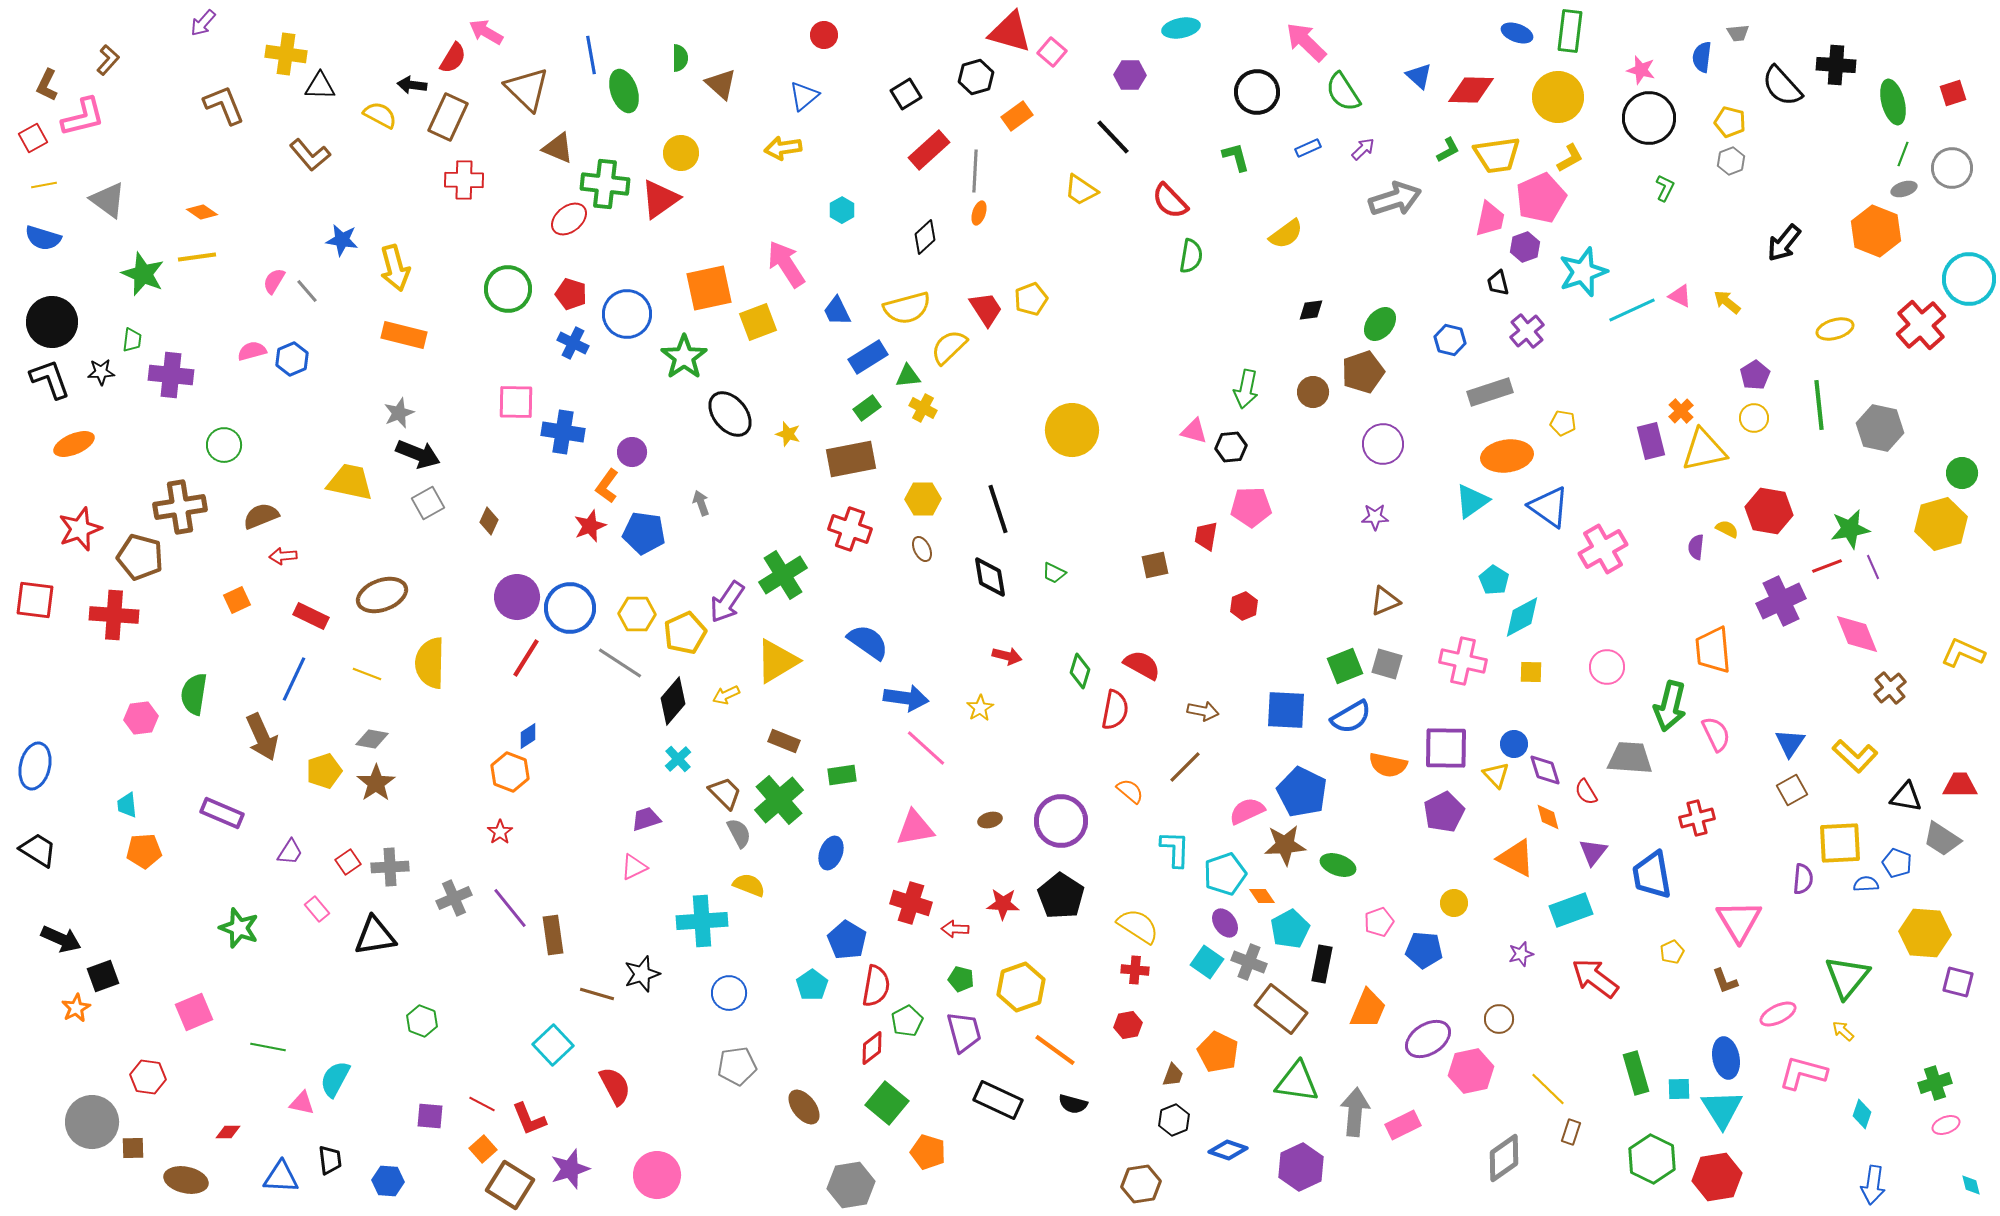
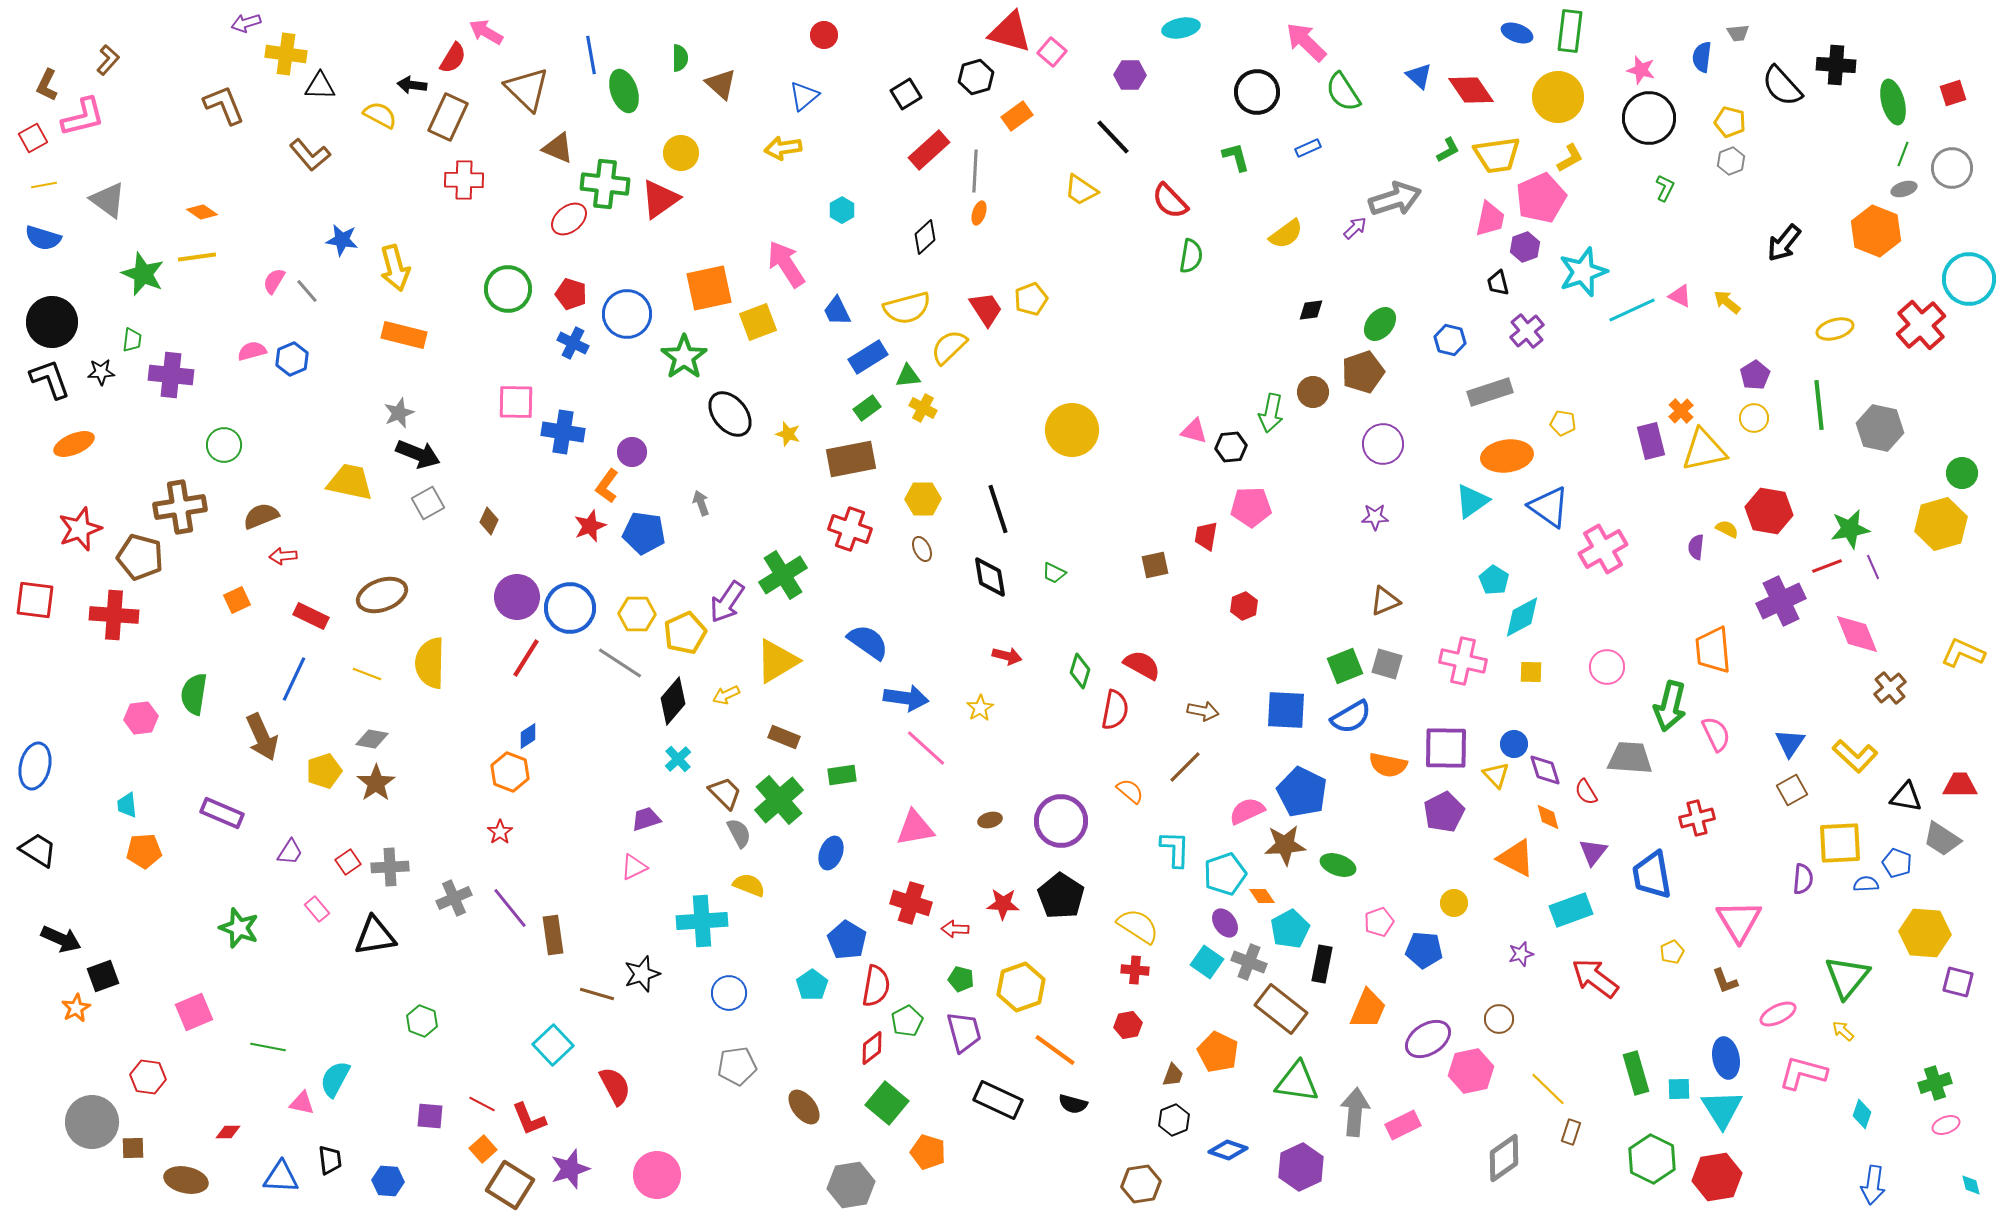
purple arrow at (203, 23): moved 43 px right; rotated 32 degrees clockwise
red diamond at (1471, 90): rotated 54 degrees clockwise
purple arrow at (1363, 149): moved 8 px left, 79 px down
green arrow at (1246, 389): moved 25 px right, 24 px down
brown rectangle at (784, 741): moved 4 px up
